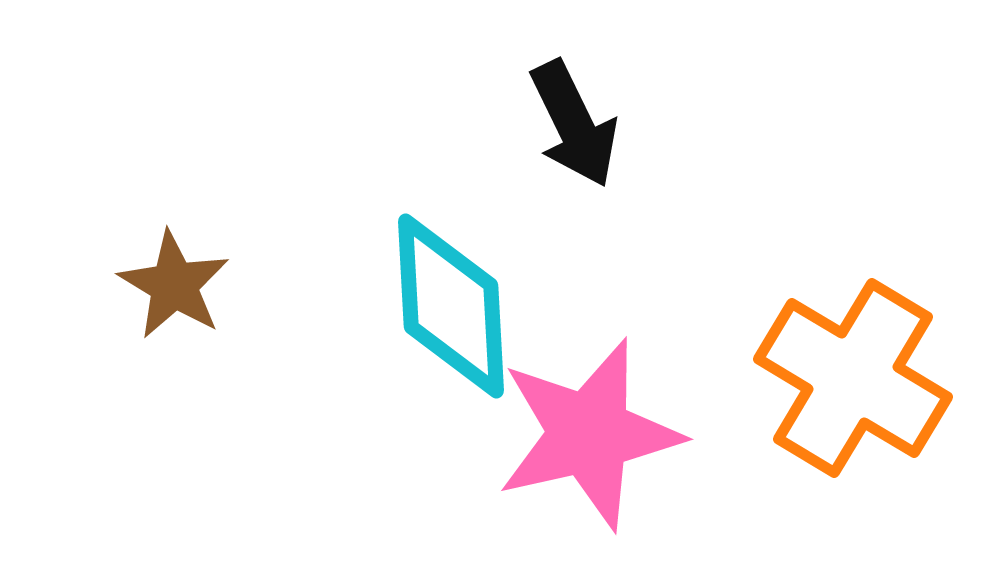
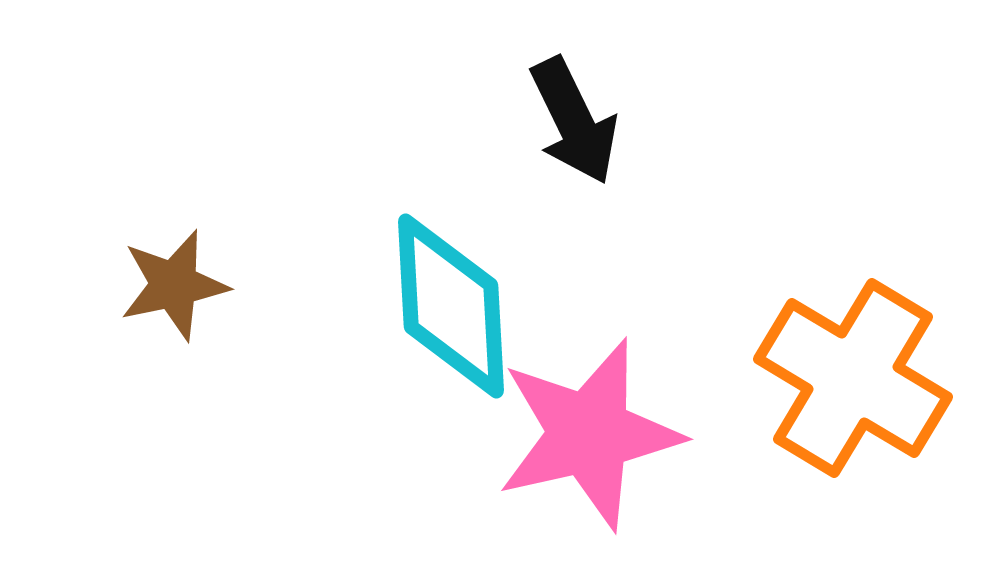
black arrow: moved 3 px up
brown star: rotated 29 degrees clockwise
